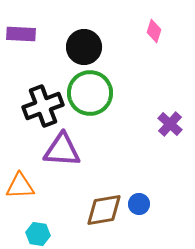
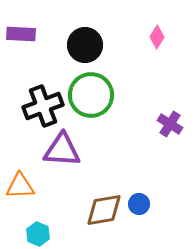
pink diamond: moved 3 px right, 6 px down; rotated 15 degrees clockwise
black circle: moved 1 px right, 2 px up
green circle: moved 1 px right, 2 px down
purple cross: rotated 10 degrees counterclockwise
cyan hexagon: rotated 15 degrees clockwise
